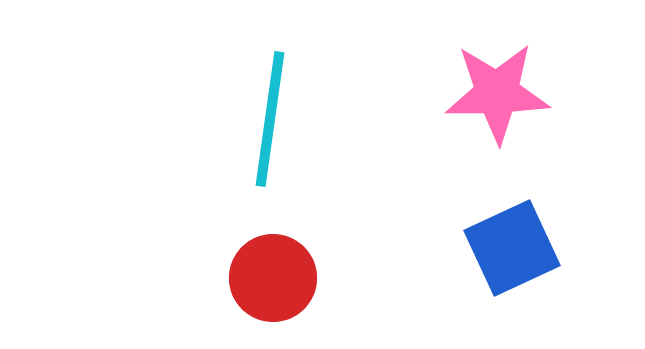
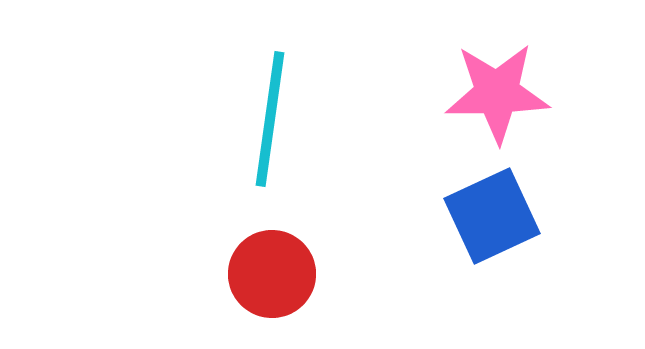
blue square: moved 20 px left, 32 px up
red circle: moved 1 px left, 4 px up
